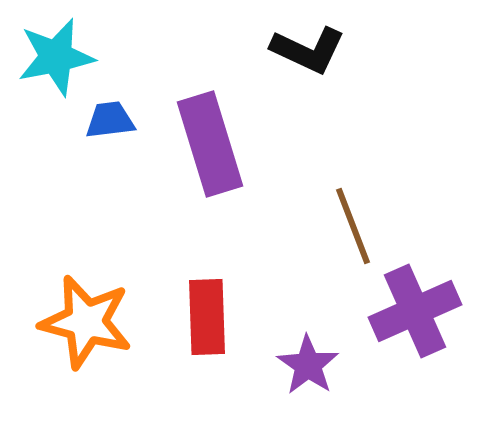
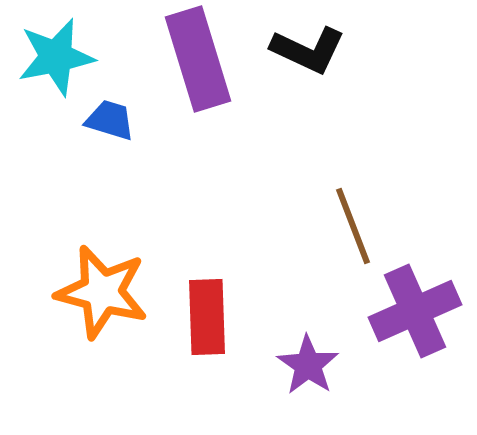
blue trapezoid: rotated 24 degrees clockwise
purple rectangle: moved 12 px left, 85 px up
orange star: moved 16 px right, 30 px up
